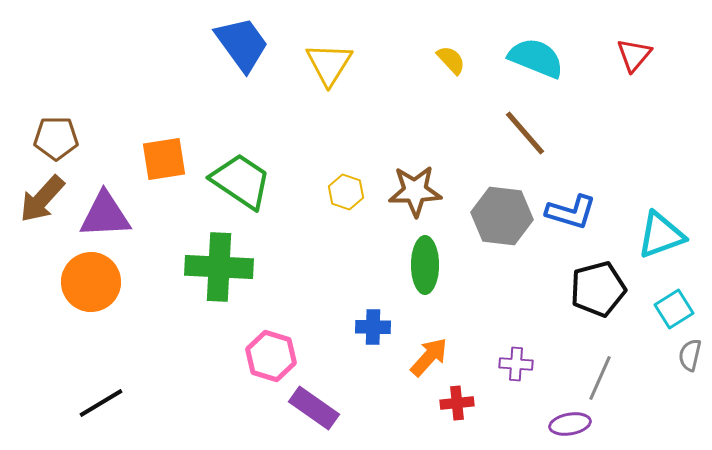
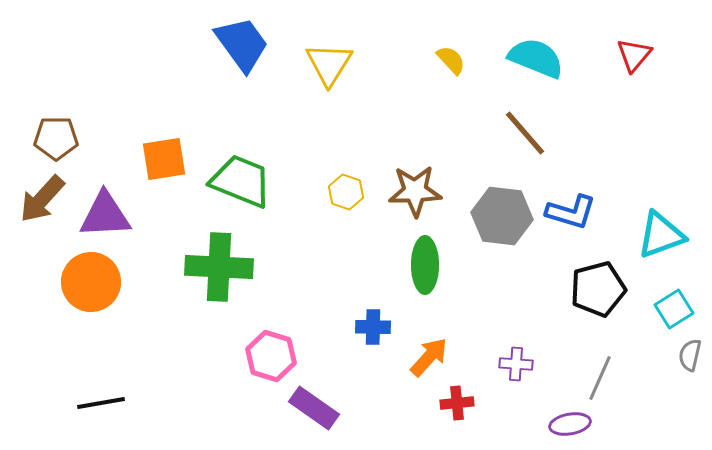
green trapezoid: rotated 12 degrees counterclockwise
black line: rotated 21 degrees clockwise
